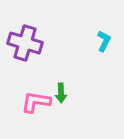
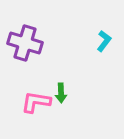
cyan L-shape: rotated 10 degrees clockwise
